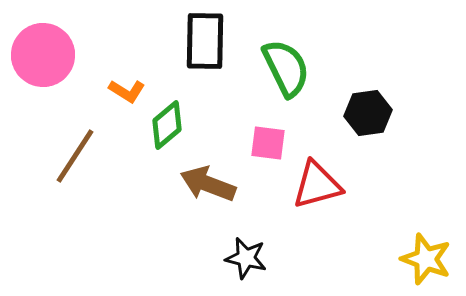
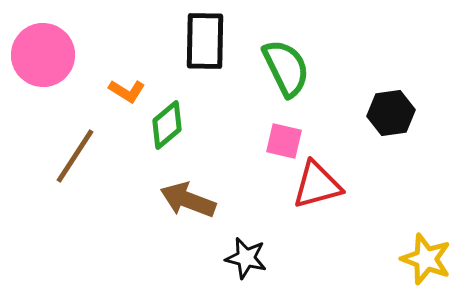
black hexagon: moved 23 px right
pink square: moved 16 px right, 2 px up; rotated 6 degrees clockwise
brown arrow: moved 20 px left, 16 px down
